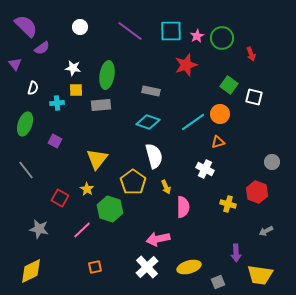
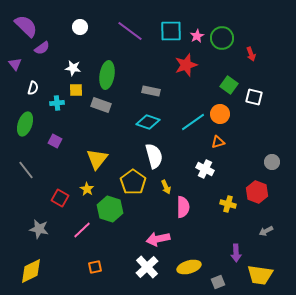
gray rectangle at (101, 105): rotated 24 degrees clockwise
